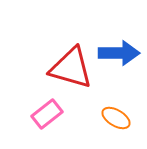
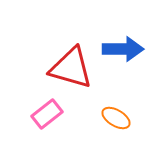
blue arrow: moved 4 px right, 4 px up
